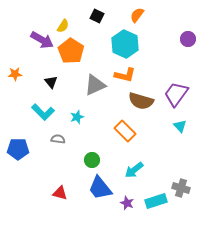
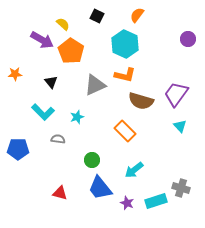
yellow semicircle: moved 2 px up; rotated 80 degrees counterclockwise
